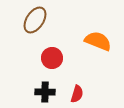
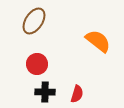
brown ellipse: moved 1 px left, 1 px down
orange semicircle: rotated 16 degrees clockwise
red circle: moved 15 px left, 6 px down
